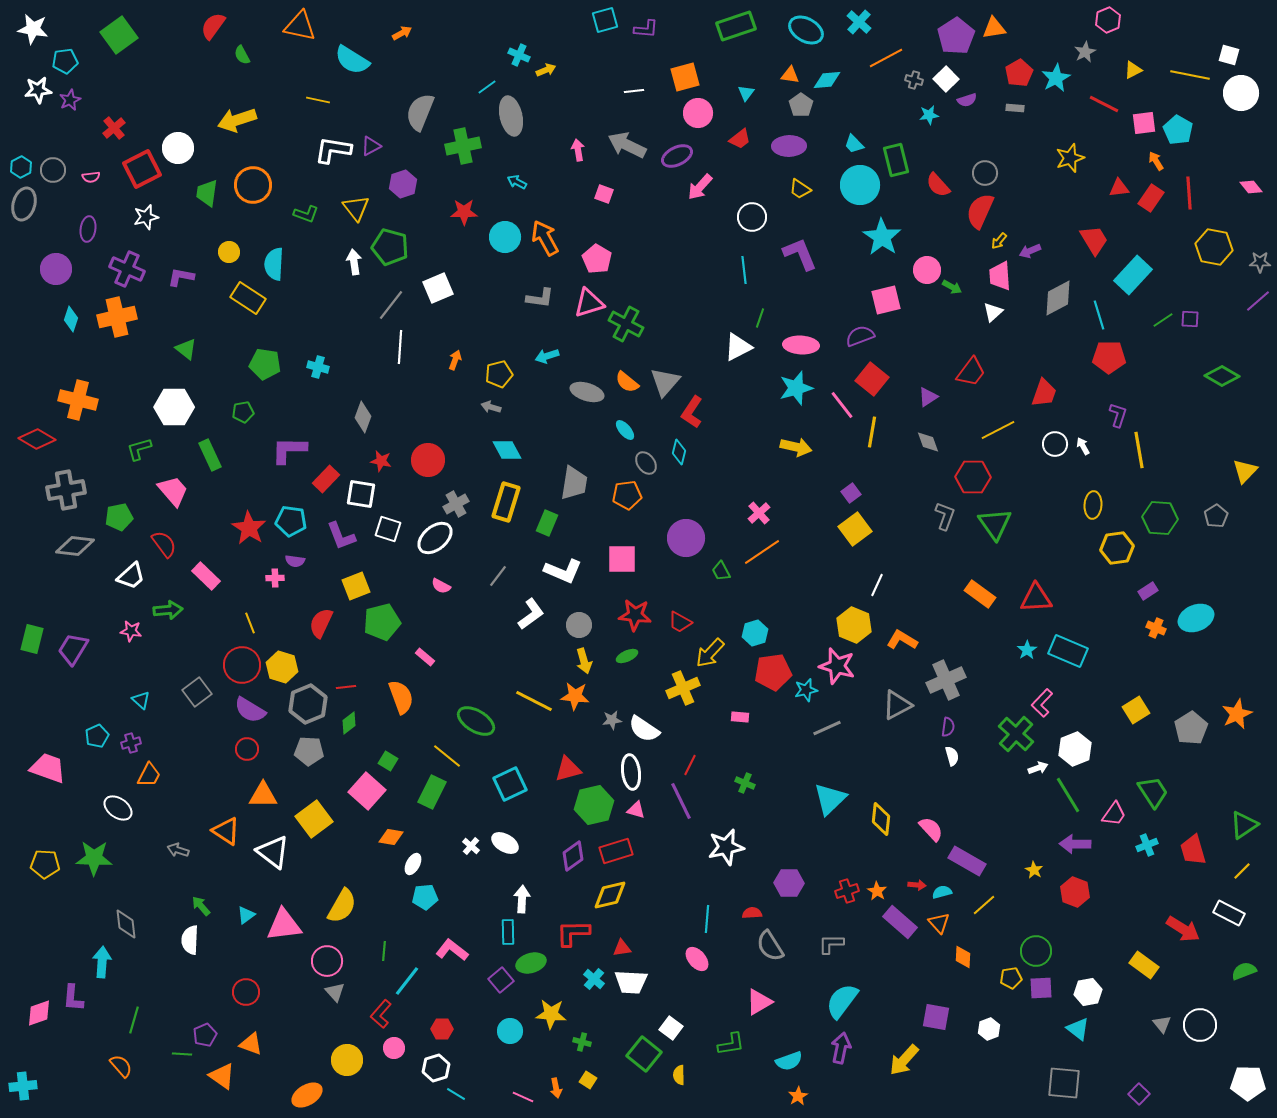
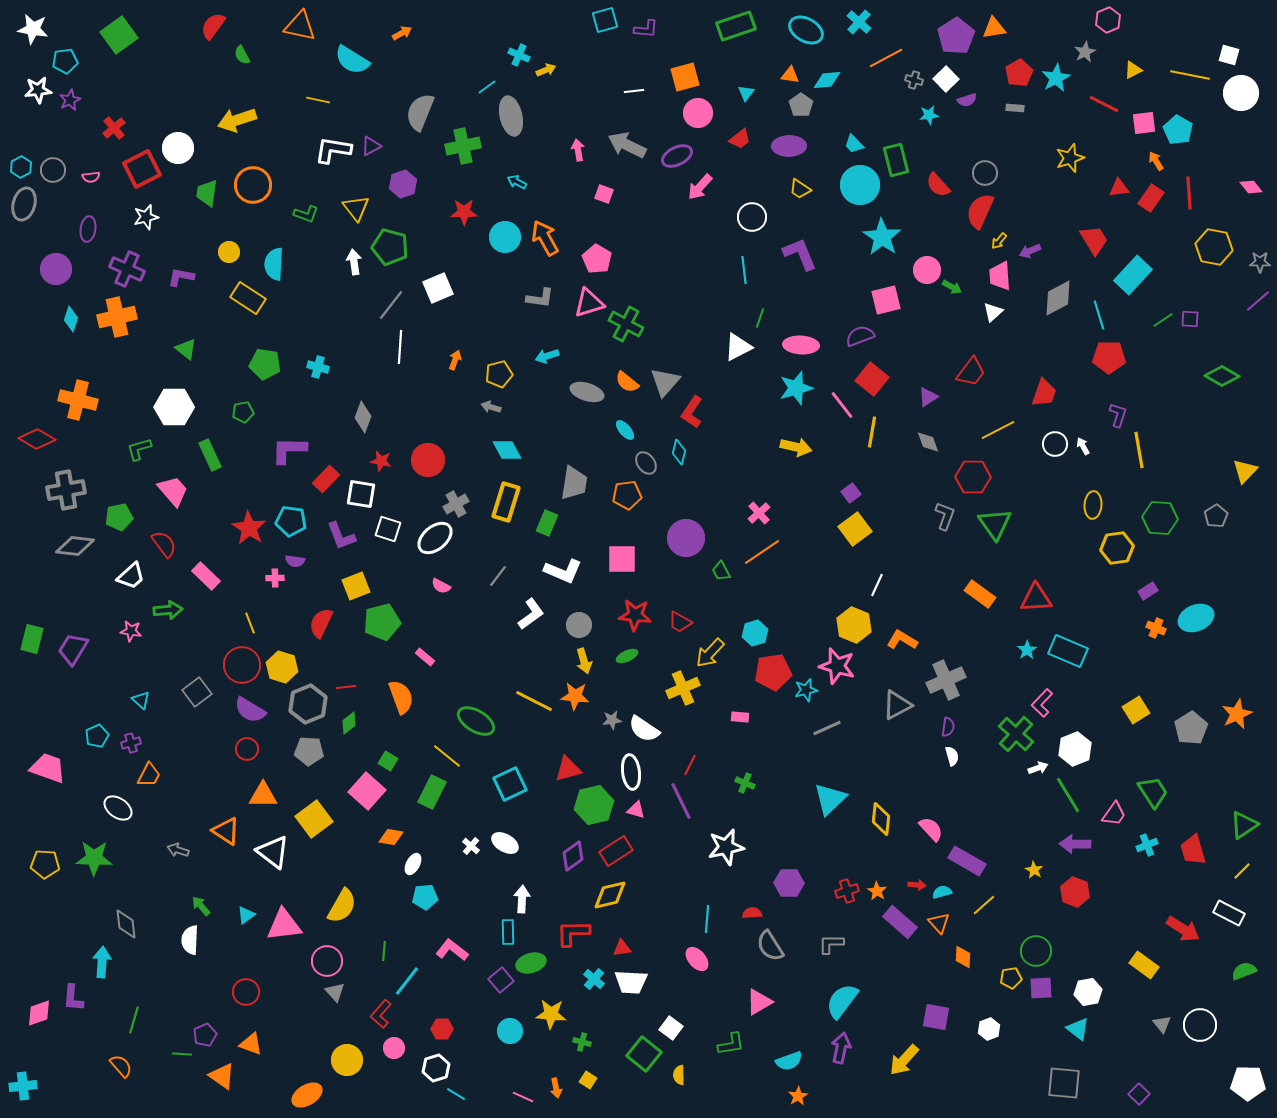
red rectangle at (616, 851): rotated 16 degrees counterclockwise
